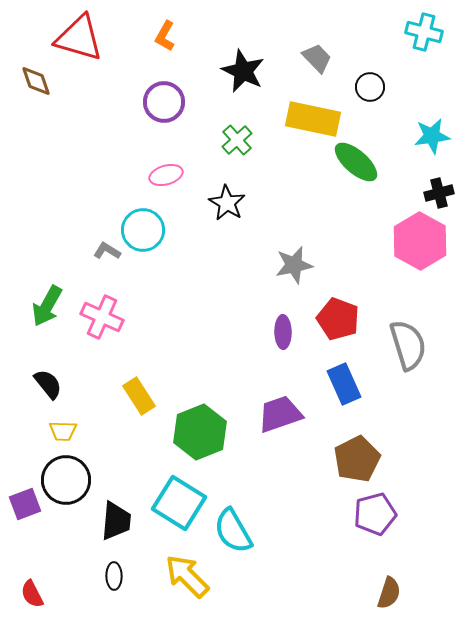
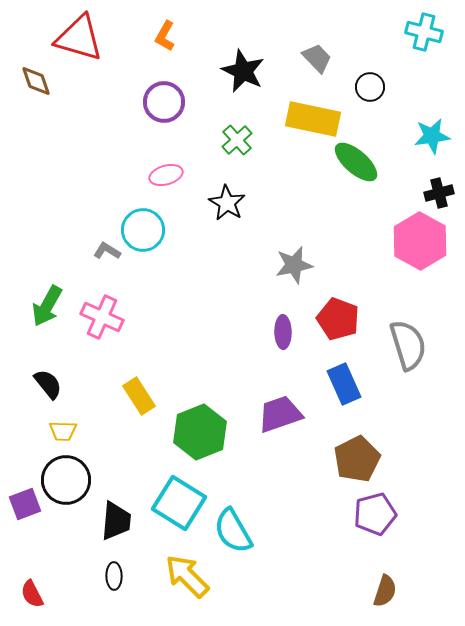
brown semicircle at (389, 593): moved 4 px left, 2 px up
